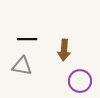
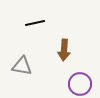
black line: moved 8 px right, 16 px up; rotated 12 degrees counterclockwise
purple circle: moved 3 px down
